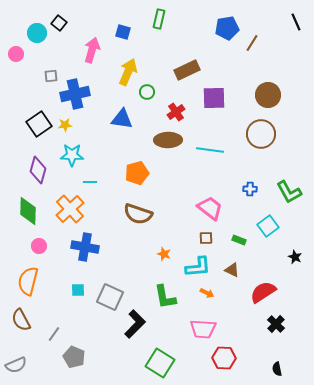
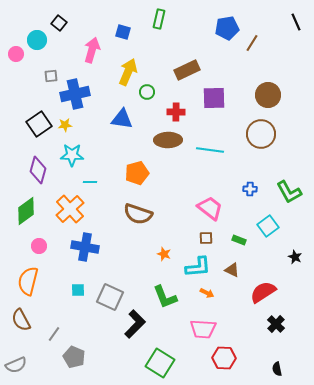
cyan circle at (37, 33): moved 7 px down
red cross at (176, 112): rotated 36 degrees clockwise
green diamond at (28, 211): moved 2 px left; rotated 52 degrees clockwise
green L-shape at (165, 297): rotated 12 degrees counterclockwise
